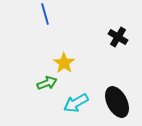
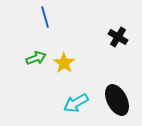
blue line: moved 3 px down
green arrow: moved 11 px left, 25 px up
black ellipse: moved 2 px up
